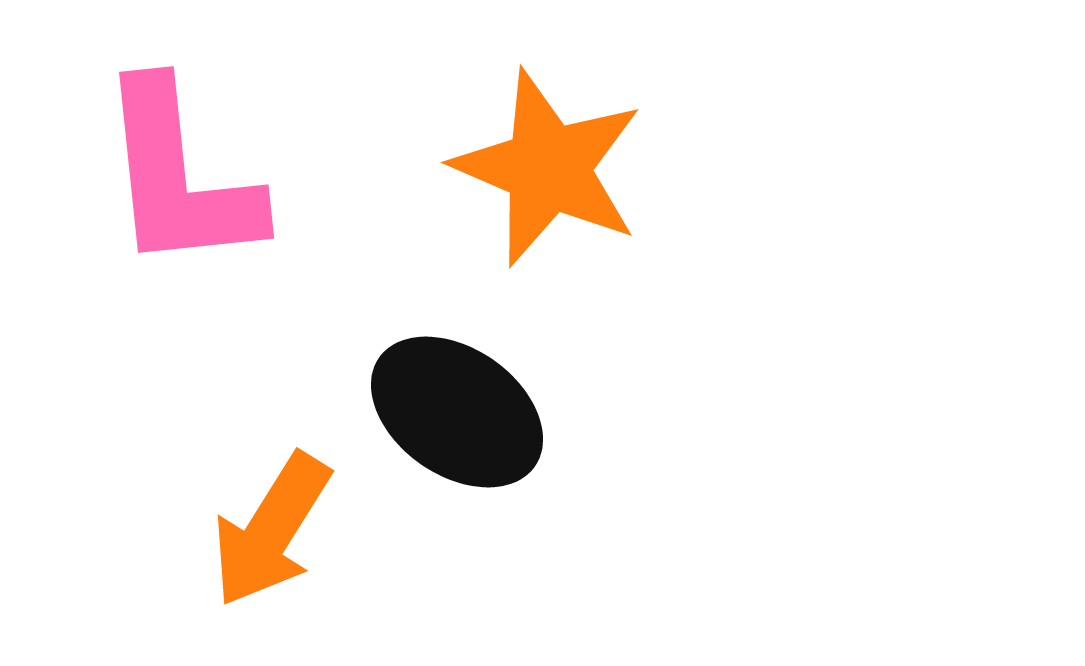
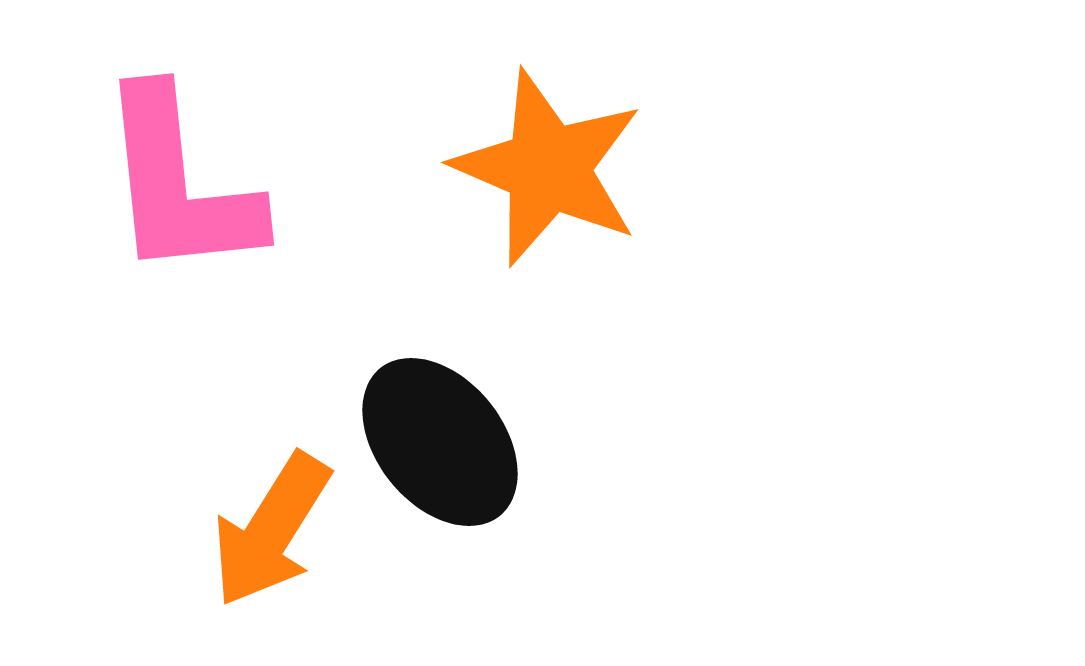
pink L-shape: moved 7 px down
black ellipse: moved 17 px left, 30 px down; rotated 16 degrees clockwise
